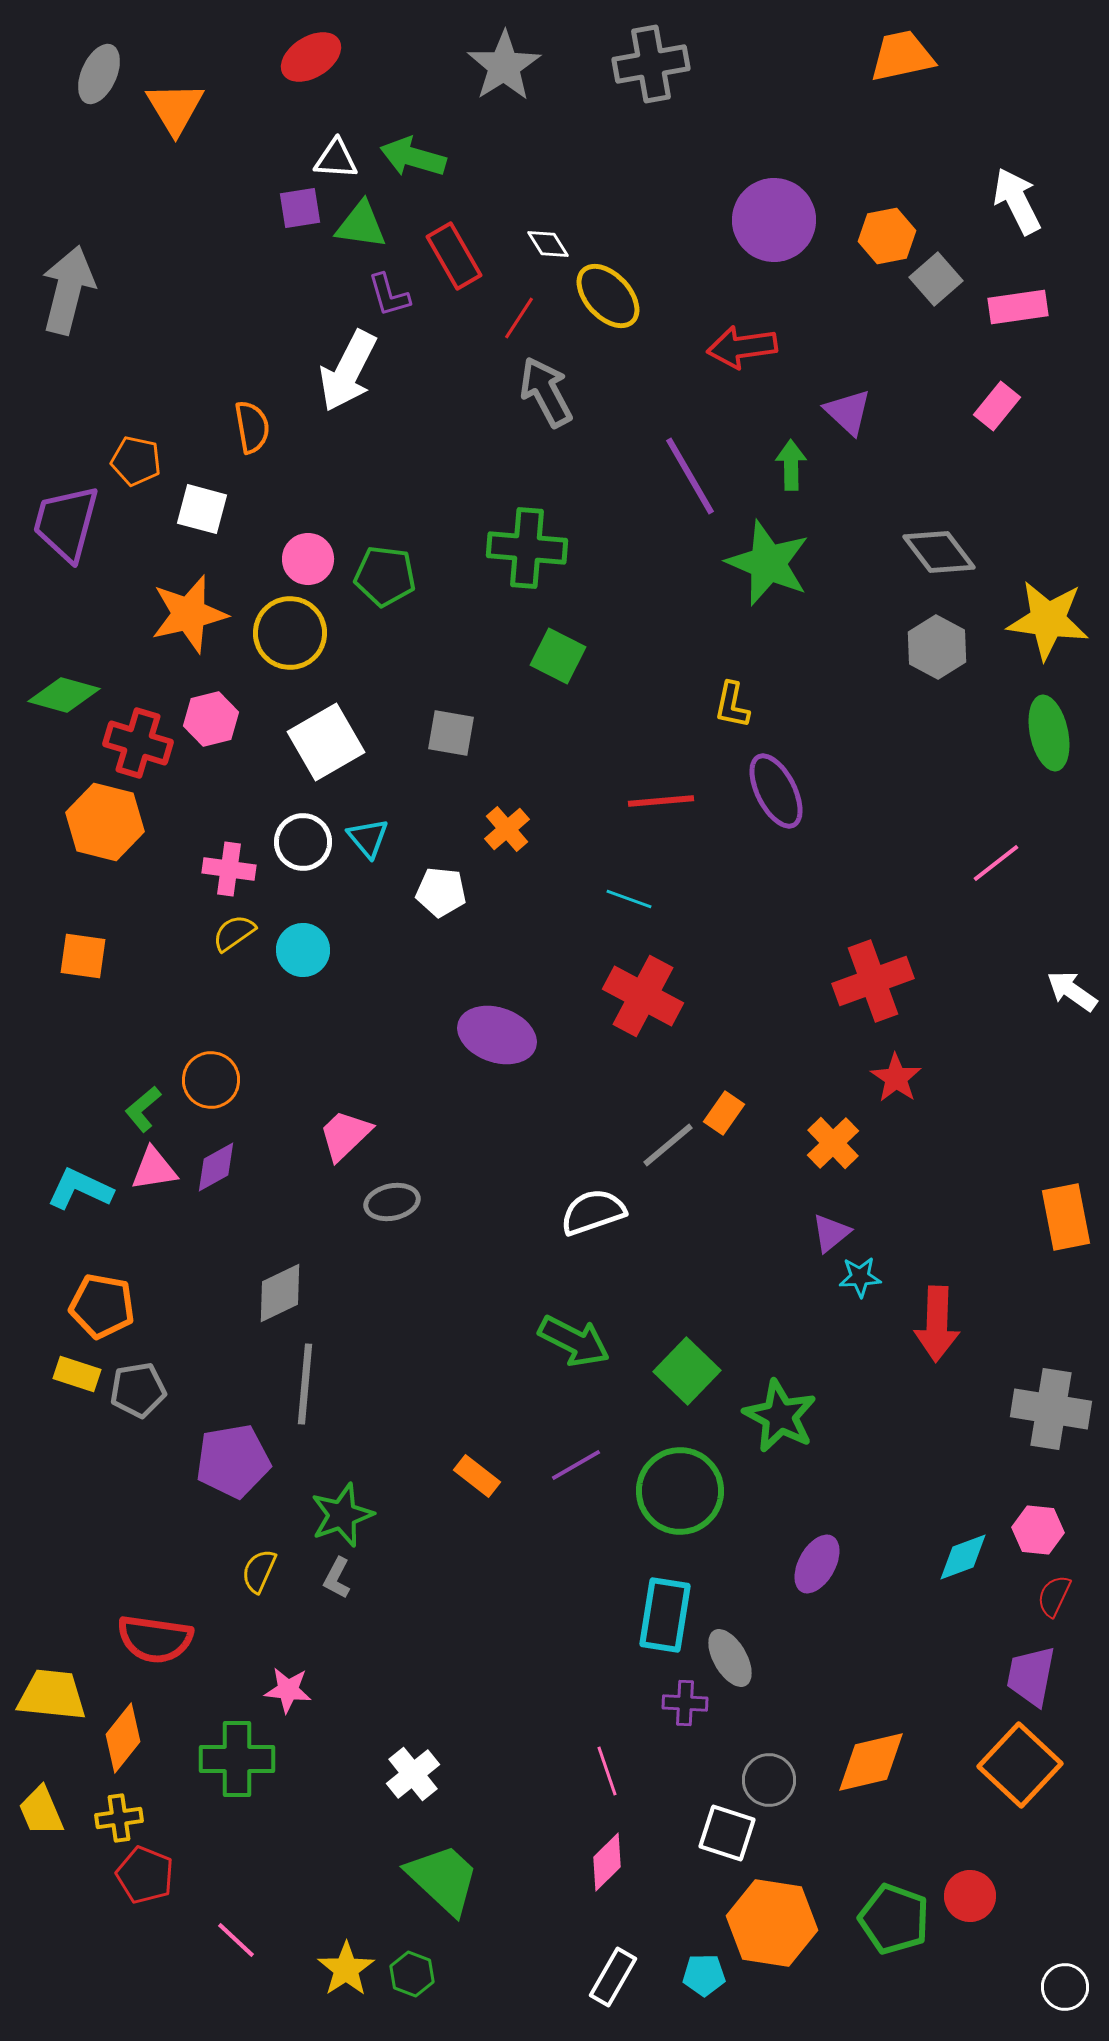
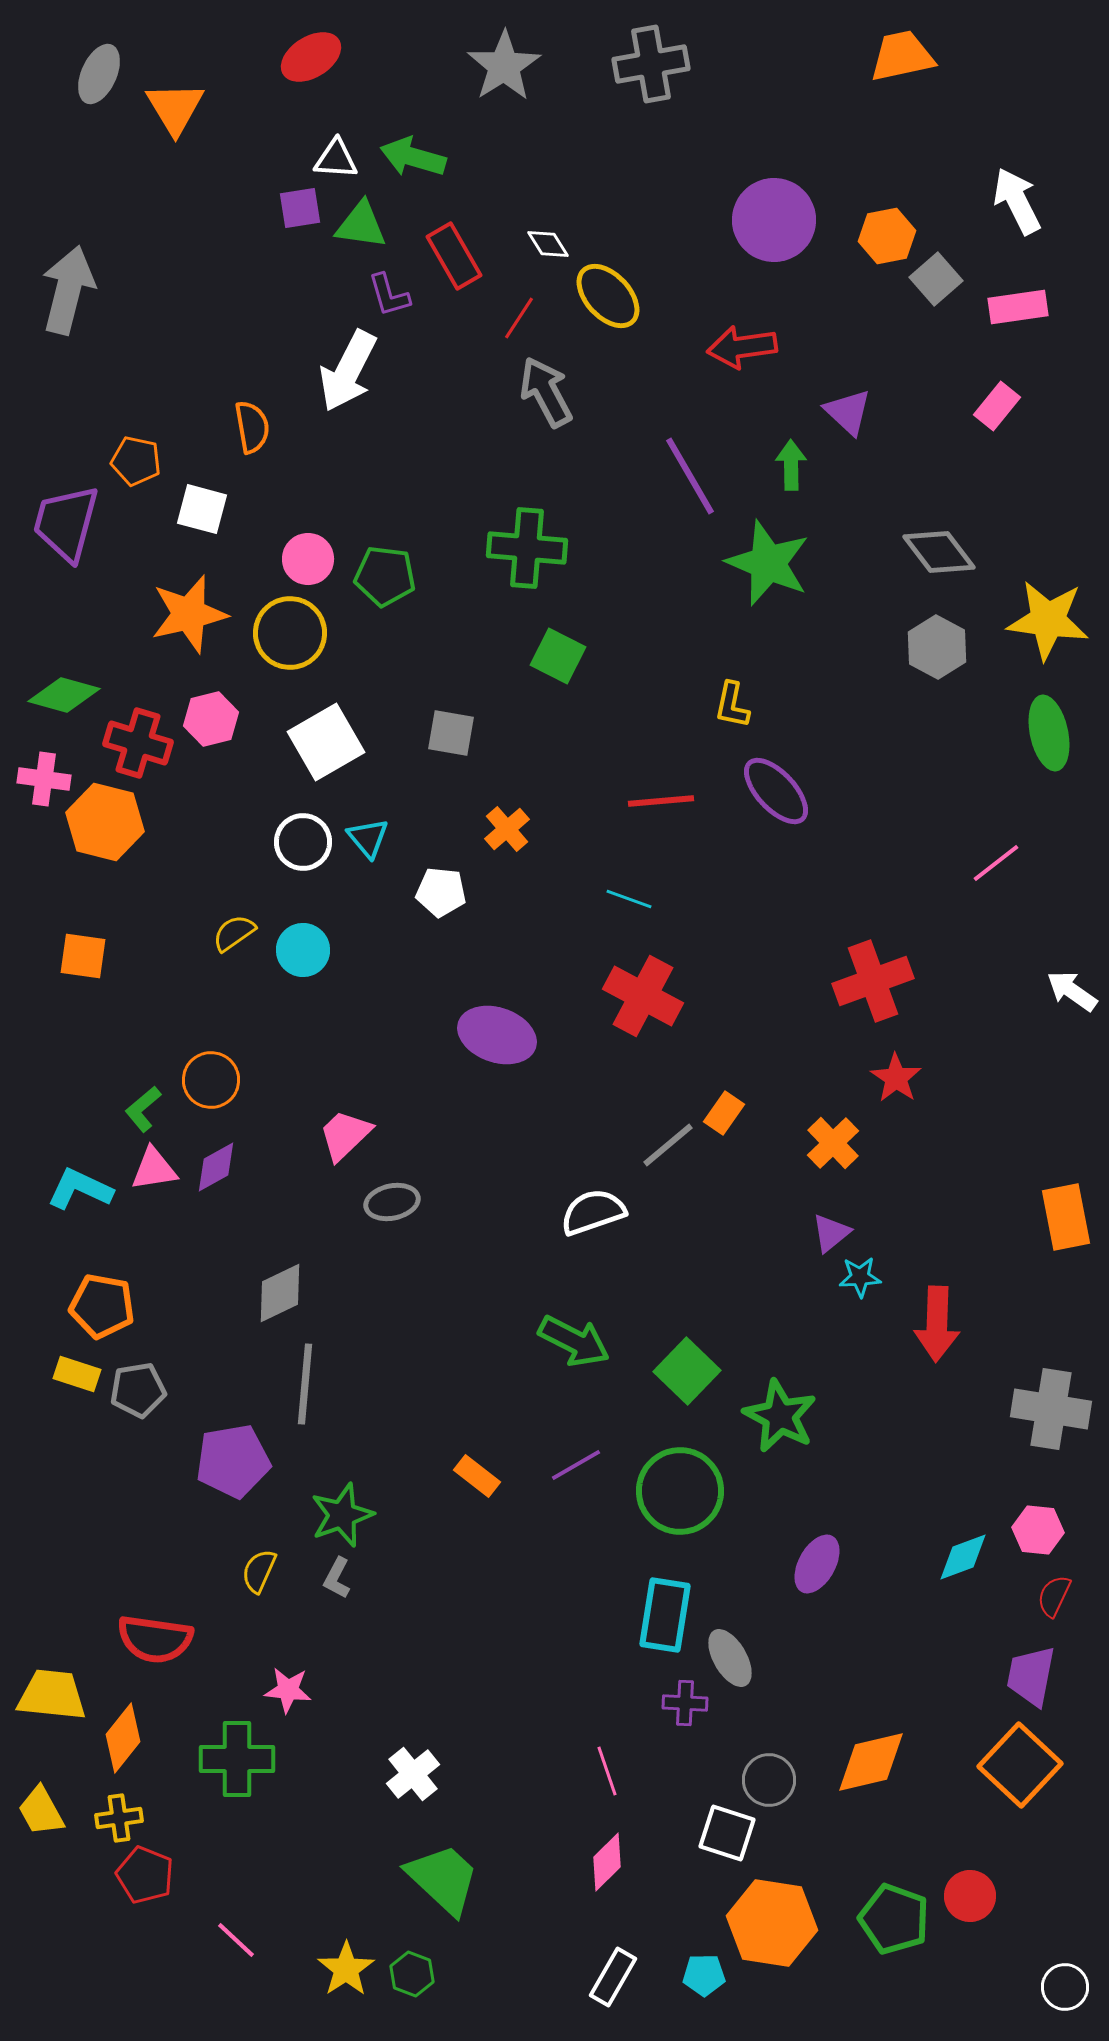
purple ellipse at (776, 791): rotated 16 degrees counterclockwise
pink cross at (229, 869): moved 185 px left, 90 px up
yellow trapezoid at (41, 1811): rotated 6 degrees counterclockwise
